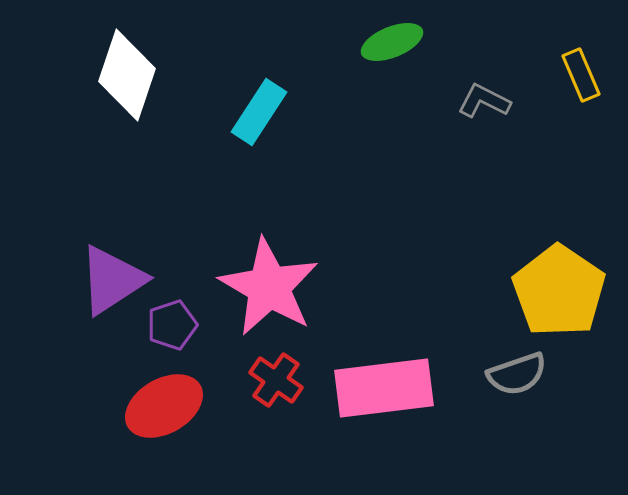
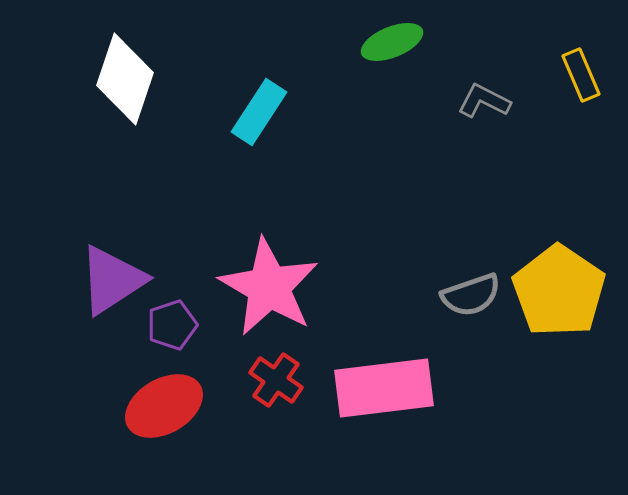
white diamond: moved 2 px left, 4 px down
gray semicircle: moved 46 px left, 79 px up
